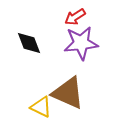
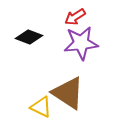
black diamond: moved 6 px up; rotated 48 degrees counterclockwise
brown triangle: rotated 9 degrees clockwise
